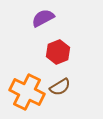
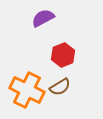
red hexagon: moved 5 px right, 3 px down
orange cross: moved 2 px up
